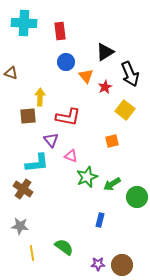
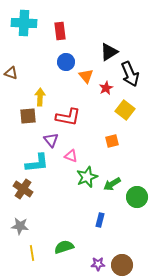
black triangle: moved 4 px right
red star: moved 1 px right, 1 px down
green semicircle: rotated 54 degrees counterclockwise
